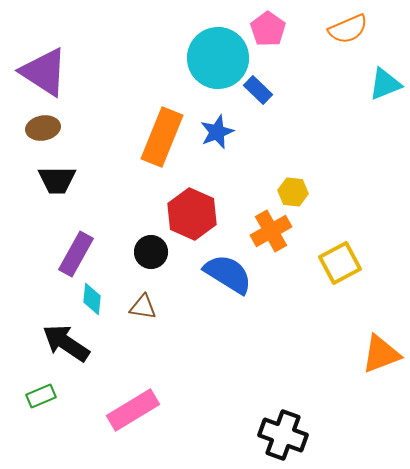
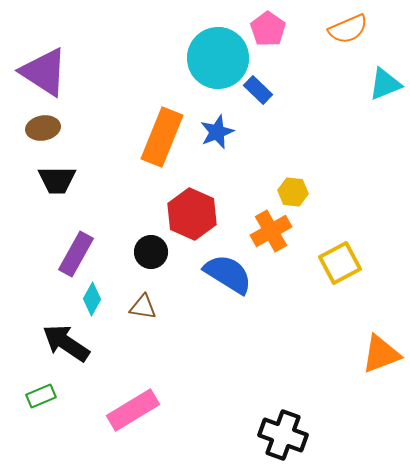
cyan diamond: rotated 24 degrees clockwise
